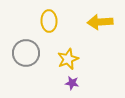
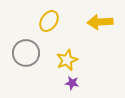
yellow ellipse: rotated 35 degrees clockwise
yellow star: moved 1 px left, 1 px down
